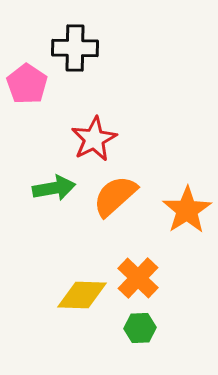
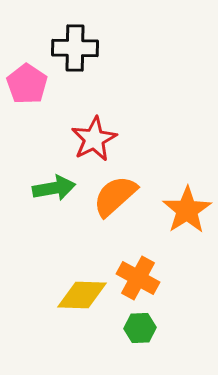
orange cross: rotated 15 degrees counterclockwise
